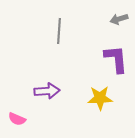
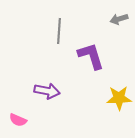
purple L-shape: moved 25 px left, 3 px up; rotated 12 degrees counterclockwise
purple arrow: rotated 15 degrees clockwise
yellow star: moved 19 px right
pink semicircle: moved 1 px right, 1 px down
